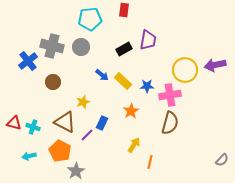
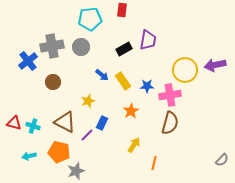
red rectangle: moved 2 px left
gray cross: rotated 25 degrees counterclockwise
yellow rectangle: rotated 12 degrees clockwise
yellow star: moved 5 px right, 1 px up
cyan cross: moved 1 px up
orange pentagon: moved 1 px left, 1 px down; rotated 15 degrees counterclockwise
orange line: moved 4 px right, 1 px down
gray star: rotated 12 degrees clockwise
